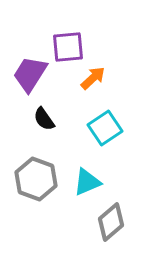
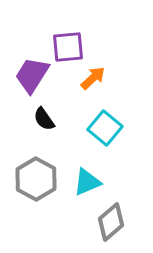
purple trapezoid: moved 2 px right, 1 px down
cyan square: rotated 16 degrees counterclockwise
gray hexagon: rotated 9 degrees clockwise
